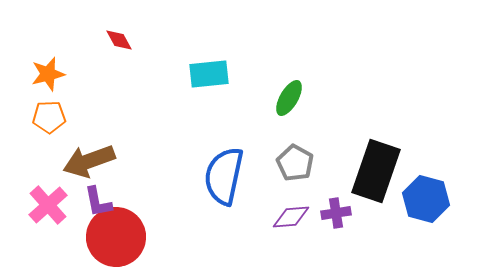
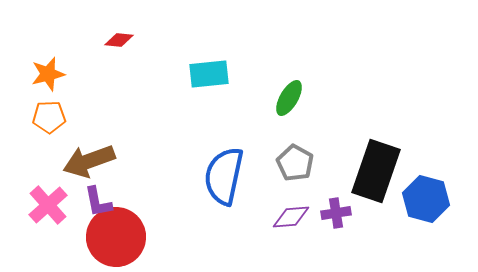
red diamond: rotated 56 degrees counterclockwise
